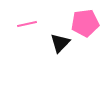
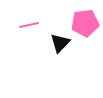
pink line: moved 2 px right, 1 px down
